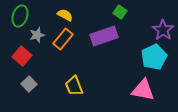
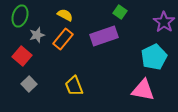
purple star: moved 1 px right, 8 px up
